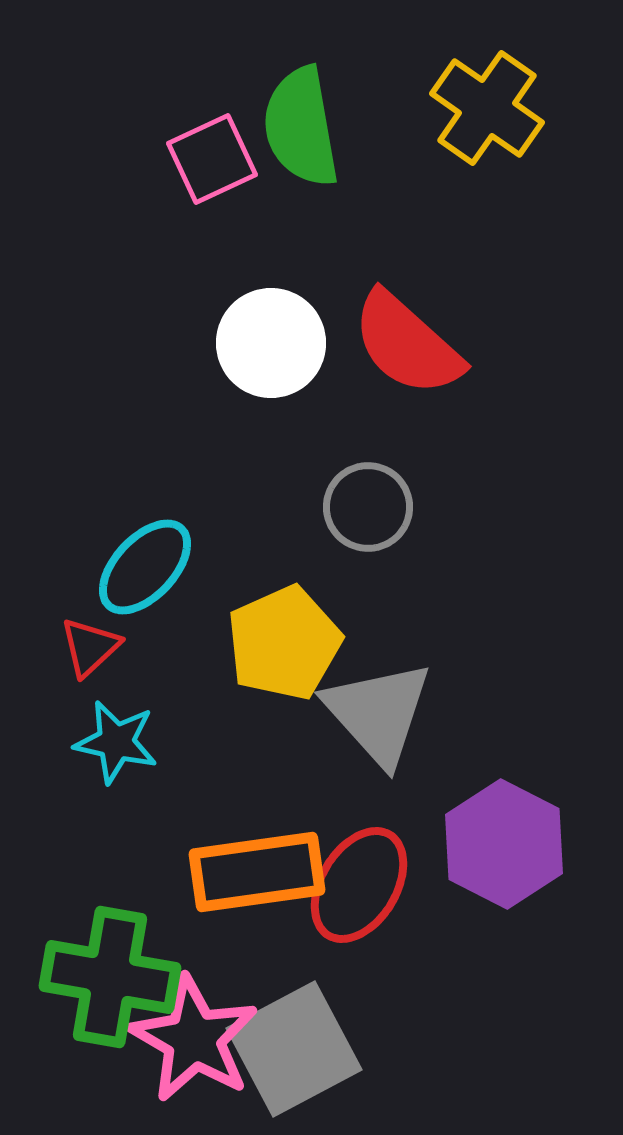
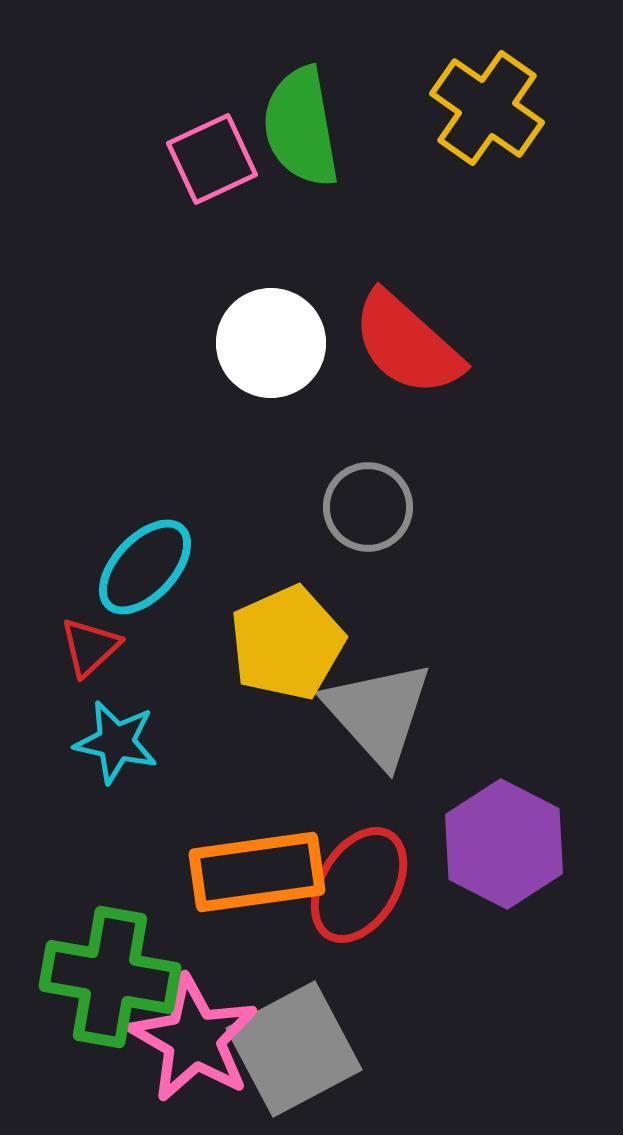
yellow pentagon: moved 3 px right
